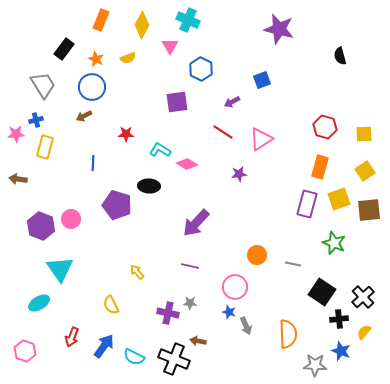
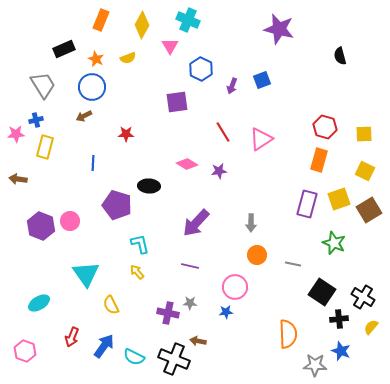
black rectangle at (64, 49): rotated 30 degrees clockwise
purple arrow at (232, 102): moved 16 px up; rotated 42 degrees counterclockwise
red line at (223, 132): rotated 25 degrees clockwise
cyan L-shape at (160, 150): moved 20 px left, 94 px down; rotated 45 degrees clockwise
orange rectangle at (320, 167): moved 1 px left, 7 px up
yellow square at (365, 171): rotated 30 degrees counterclockwise
purple star at (239, 174): moved 20 px left, 3 px up
brown square at (369, 210): rotated 25 degrees counterclockwise
pink circle at (71, 219): moved 1 px left, 2 px down
cyan triangle at (60, 269): moved 26 px right, 5 px down
black cross at (363, 297): rotated 15 degrees counterclockwise
blue star at (229, 312): moved 3 px left; rotated 24 degrees counterclockwise
gray arrow at (246, 326): moved 5 px right, 103 px up; rotated 24 degrees clockwise
yellow semicircle at (364, 332): moved 7 px right, 5 px up
